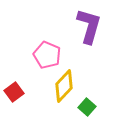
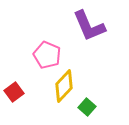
purple L-shape: rotated 141 degrees clockwise
